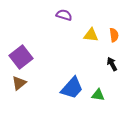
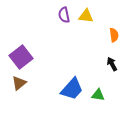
purple semicircle: rotated 119 degrees counterclockwise
yellow triangle: moved 5 px left, 19 px up
blue trapezoid: moved 1 px down
